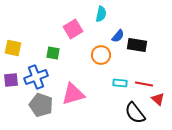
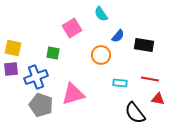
cyan semicircle: rotated 133 degrees clockwise
pink square: moved 1 px left, 1 px up
black rectangle: moved 7 px right
purple square: moved 11 px up
red line: moved 6 px right, 5 px up
red triangle: rotated 32 degrees counterclockwise
